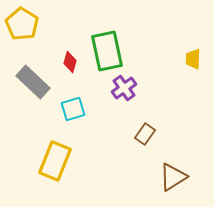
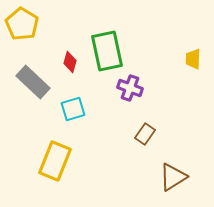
purple cross: moved 6 px right; rotated 35 degrees counterclockwise
